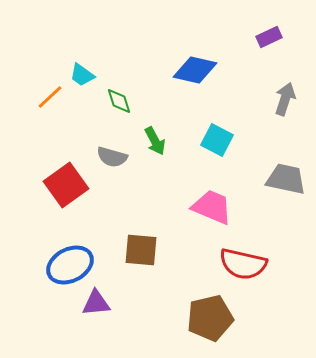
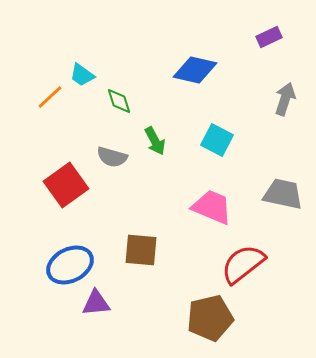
gray trapezoid: moved 3 px left, 15 px down
red semicircle: rotated 129 degrees clockwise
